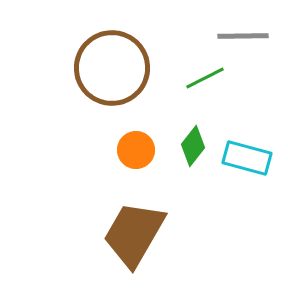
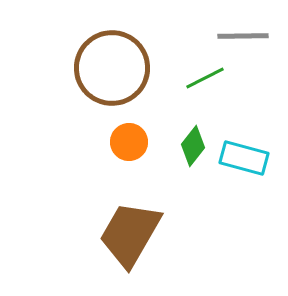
orange circle: moved 7 px left, 8 px up
cyan rectangle: moved 3 px left
brown trapezoid: moved 4 px left
